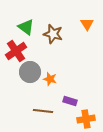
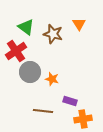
orange triangle: moved 8 px left
orange star: moved 2 px right
orange cross: moved 3 px left
